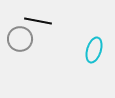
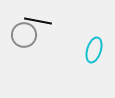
gray circle: moved 4 px right, 4 px up
